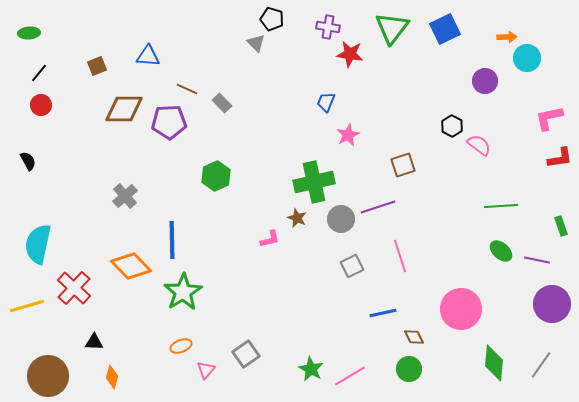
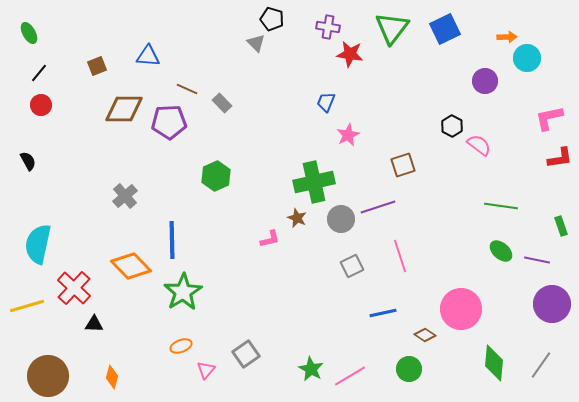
green ellipse at (29, 33): rotated 65 degrees clockwise
green line at (501, 206): rotated 12 degrees clockwise
brown diamond at (414, 337): moved 11 px right, 2 px up; rotated 30 degrees counterclockwise
black triangle at (94, 342): moved 18 px up
